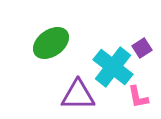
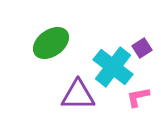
pink L-shape: rotated 90 degrees clockwise
